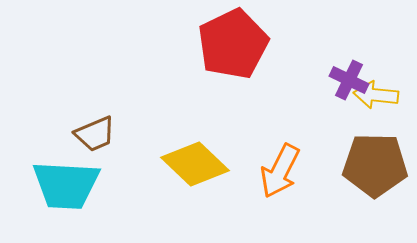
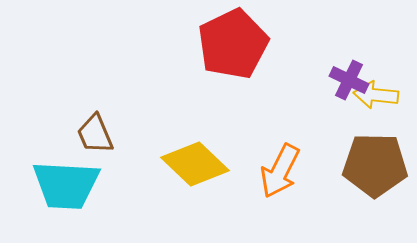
brown trapezoid: rotated 90 degrees clockwise
